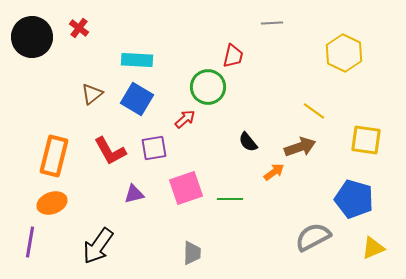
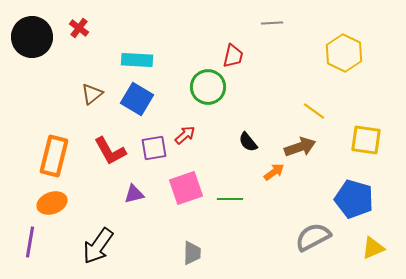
red arrow: moved 16 px down
